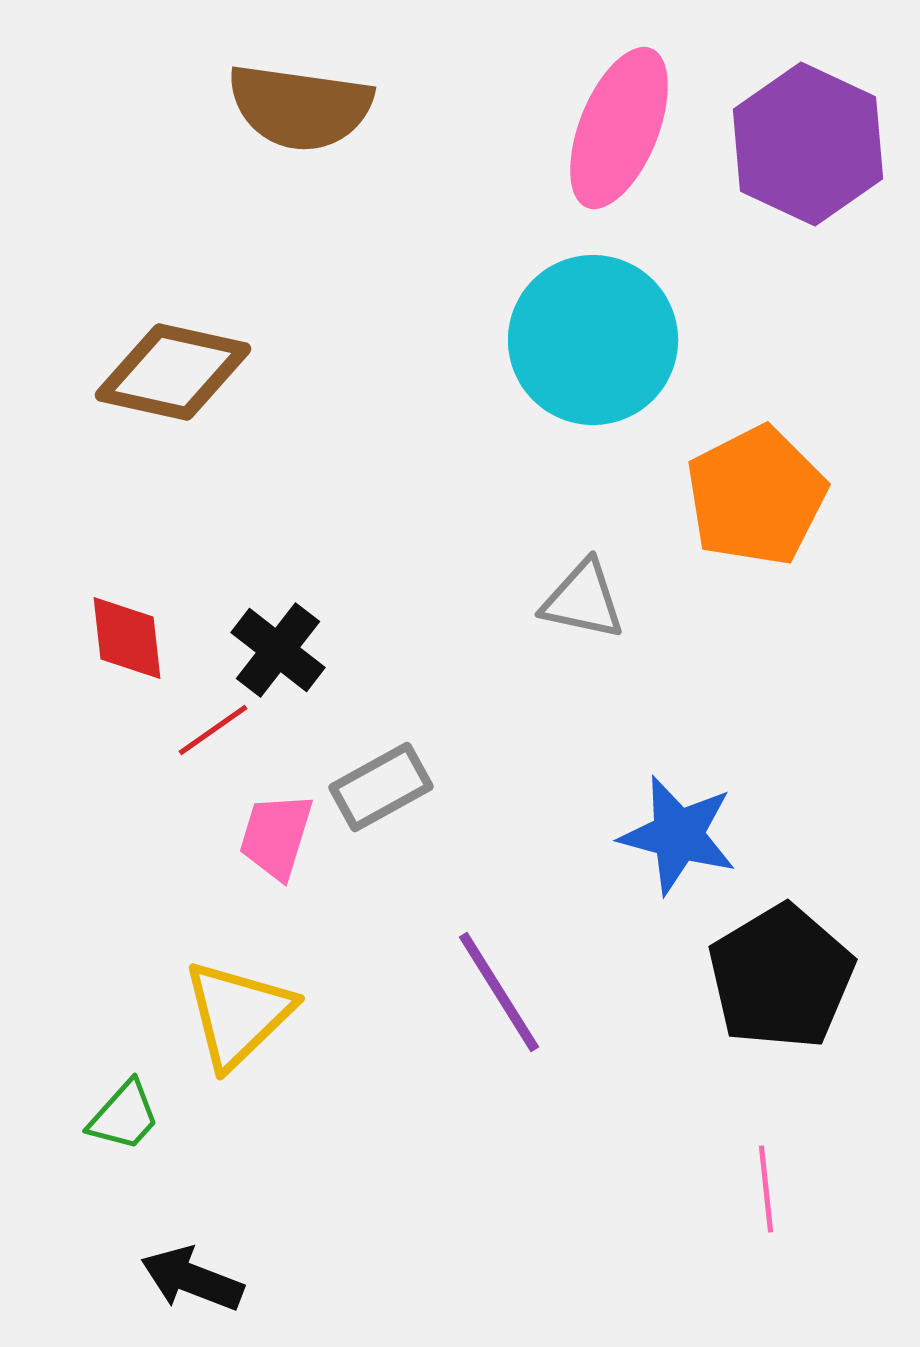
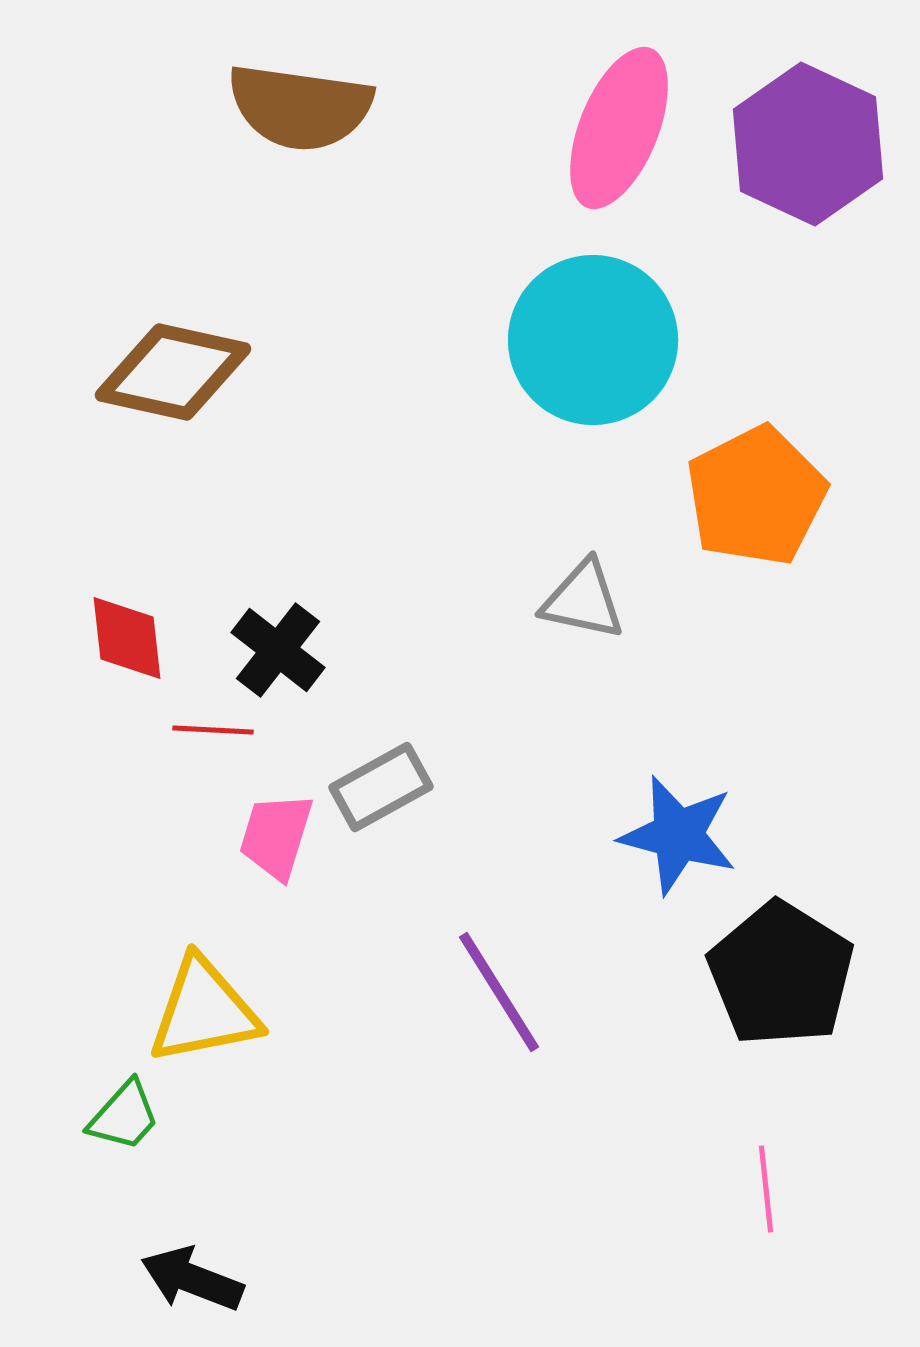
red line: rotated 38 degrees clockwise
black pentagon: moved 3 px up; rotated 9 degrees counterclockwise
yellow triangle: moved 34 px left, 3 px up; rotated 33 degrees clockwise
